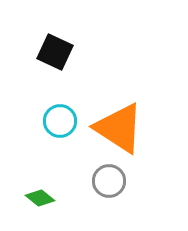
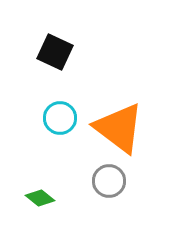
cyan circle: moved 3 px up
orange triangle: rotated 4 degrees clockwise
